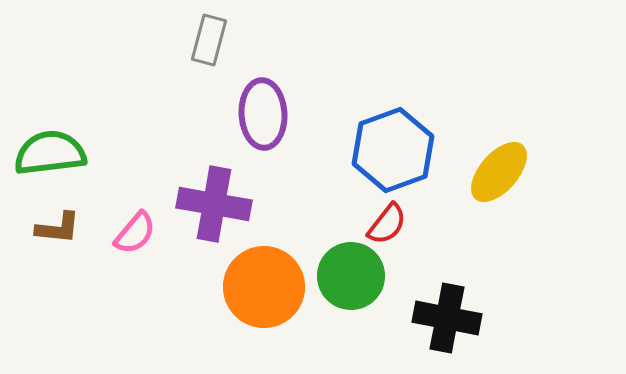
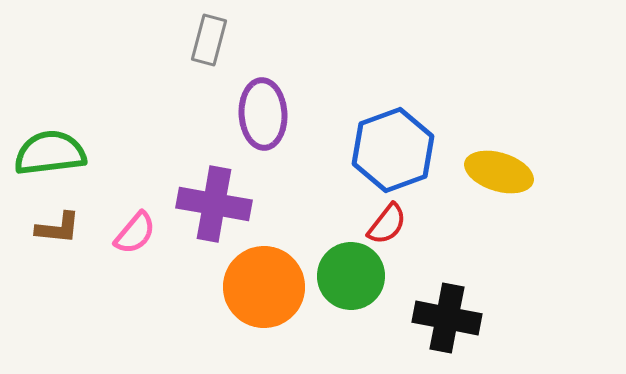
yellow ellipse: rotated 66 degrees clockwise
